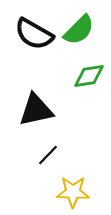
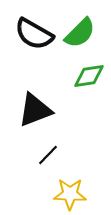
green semicircle: moved 1 px right, 3 px down
black triangle: moved 1 px left; rotated 9 degrees counterclockwise
yellow star: moved 3 px left, 2 px down
